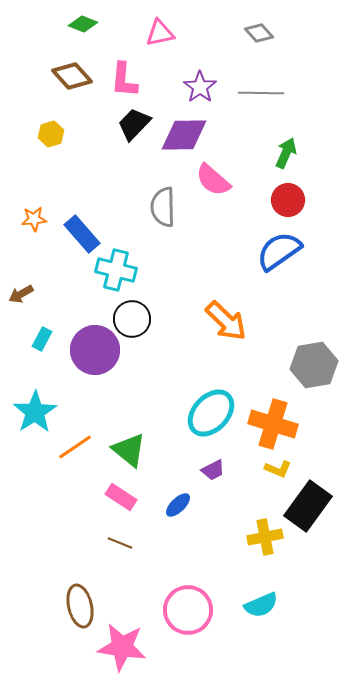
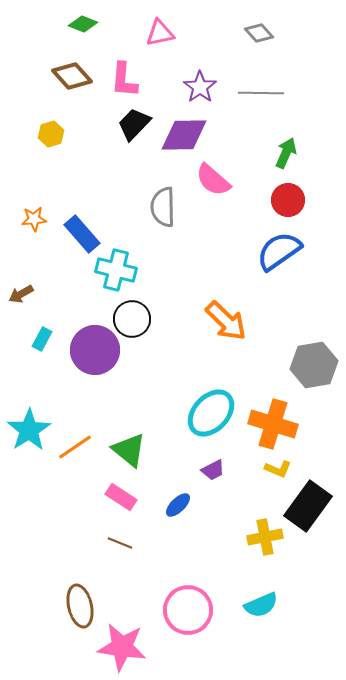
cyan star: moved 6 px left, 18 px down
